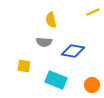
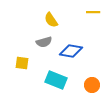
yellow line: rotated 24 degrees clockwise
yellow semicircle: rotated 21 degrees counterclockwise
gray semicircle: rotated 21 degrees counterclockwise
blue diamond: moved 2 px left
yellow square: moved 2 px left, 3 px up
